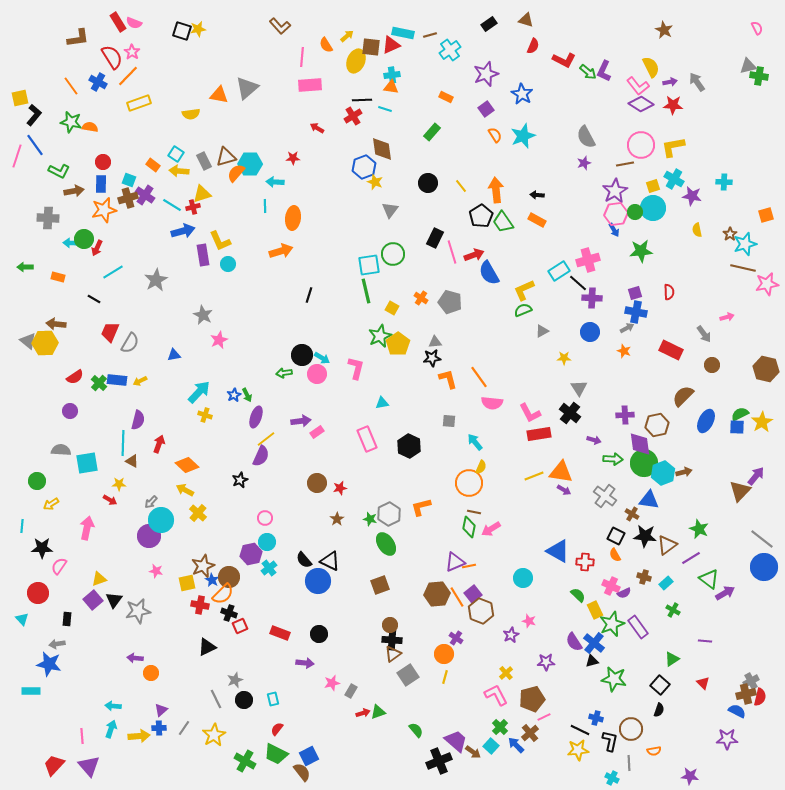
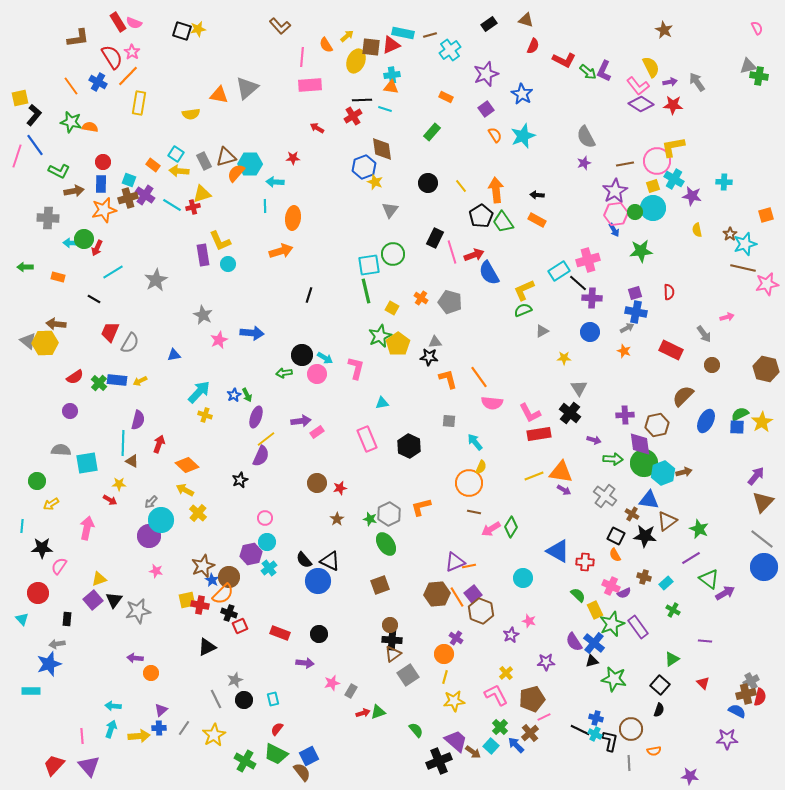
yellow rectangle at (139, 103): rotated 60 degrees counterclockwise
pink circle at (641, 145): moved 16 px right, 16 px down
blue arrow at (183, 231): moved 69 px right, 102 px down; rotated 20 degrees clockwise
cyan arrow at (322, 358): moved 3 px right
black star at (432, 358): moved 3 px left, 1 px up; rotated 12 degrees clockwise
brown triangle at (740, 491): moved 23 px right, 11 px down
green diamond at (469, 527): moved 42 px right; rotated 20 degrees clockwise
brown triangle at (667, 545): moved 24 px up
yellow square at (187, 583): moved 17 px down
blue star at (49, 664): rotated 30 degrees counterclockwise
yellow star at (578, 750): moved 124 px left, 49 px up
cyan cross at (612, 778): moved 17 px left, 44 px up
